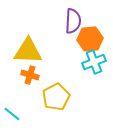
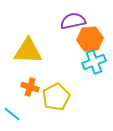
purple semicircle: rotated 105 degrees counterclockwise
orange cross: moved 12 px down
